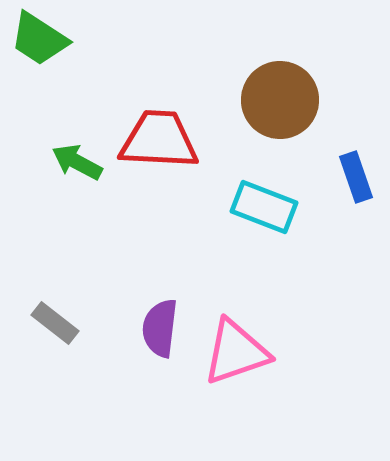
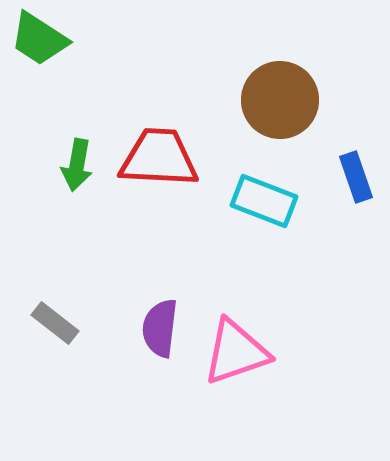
red trapezoid: moved 18 px down
green arrow: moved 3 px down; rotated 108 degrees counterclockwise
cyan rectangle: moved 6 px up
